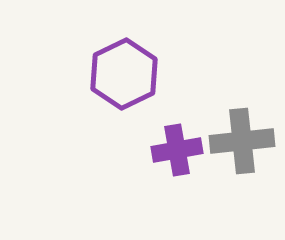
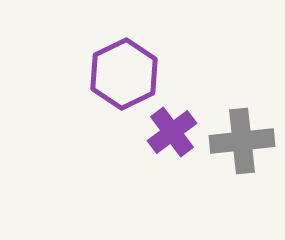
purple cross: moved 5 px left, 18 px up; rotated 27 degrees counterclockwise
